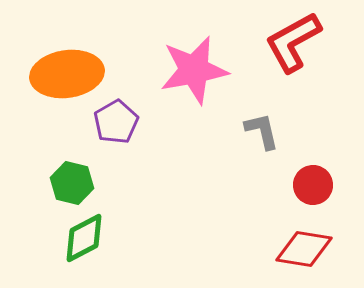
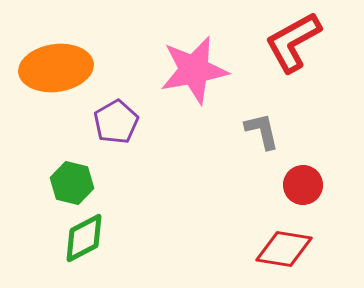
orange ellipse: moved 11 px left, 6 px up
red circle: moved 10 px left
red diamond: moved 20 px left
